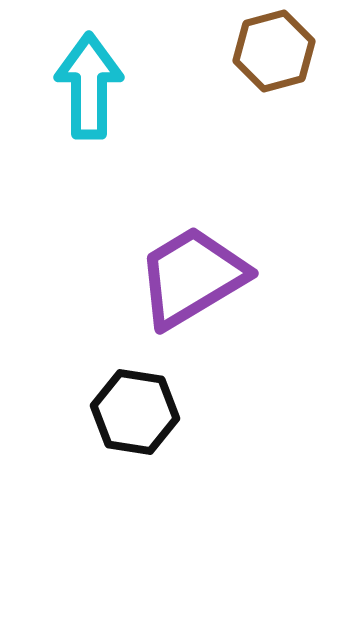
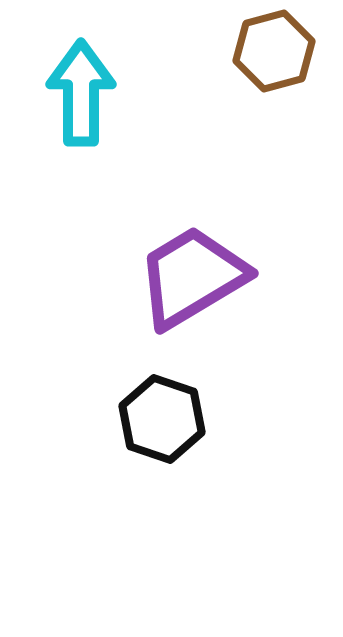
cyan arrow: moved 8 px left, 7 px down
black hexagon: moved 27 px right, 7 px down; rotated 10 degrees clockwise
